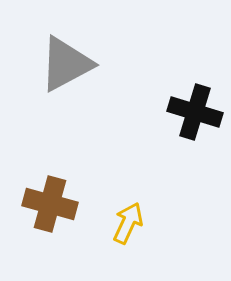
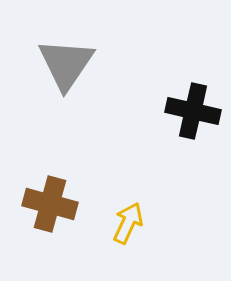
gray triangle: rotated 28 degrees counterclockwise
black cross: moved 2 px left, 1 px up; rotated 4 degrees counterclockwise
